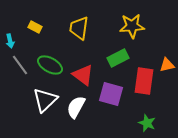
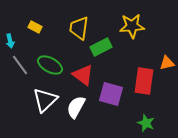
green rectangle: moved 17 px left, 11 px up
orange triangle: moved 2 px up
green star: moved 1 px left
